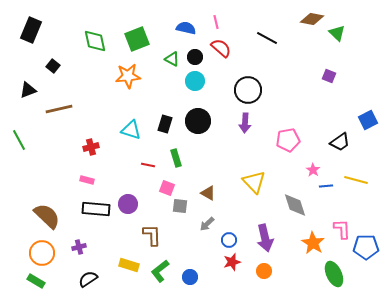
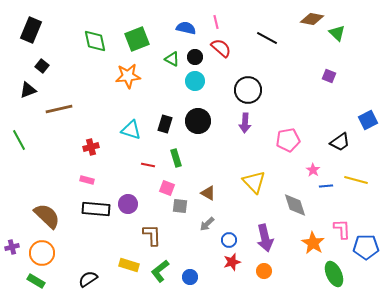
black square at (53, 66): moved 11 px left
purple cross at (79, 247): moved 67 px left
